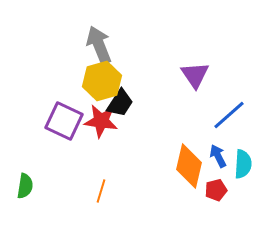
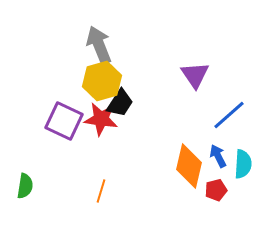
red star: moved 2 px up
